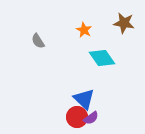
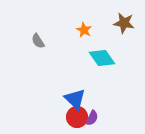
blue triangle: moved 9 px left
purple semicircle: moved 1 px right; rotated 28 degrees counterclockwise
